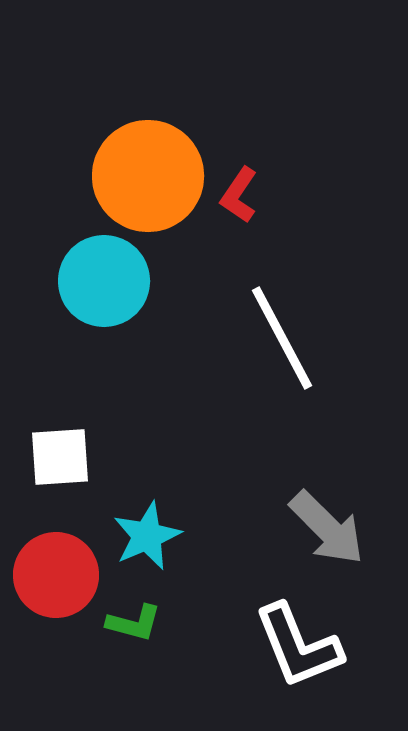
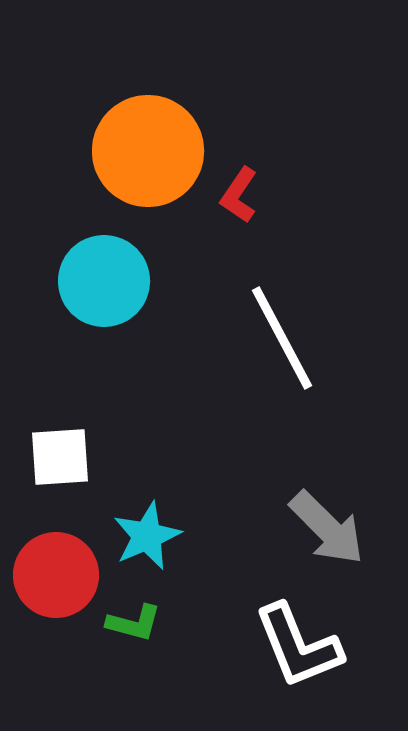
orange circle: moved 25 px up
